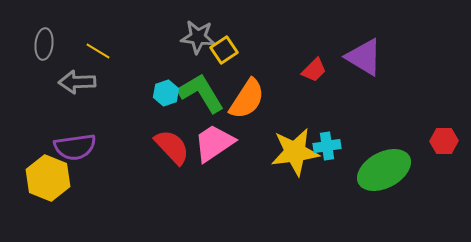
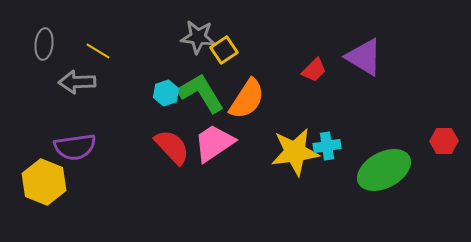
yellow hexagon: moved 4 px left, 4 px down
